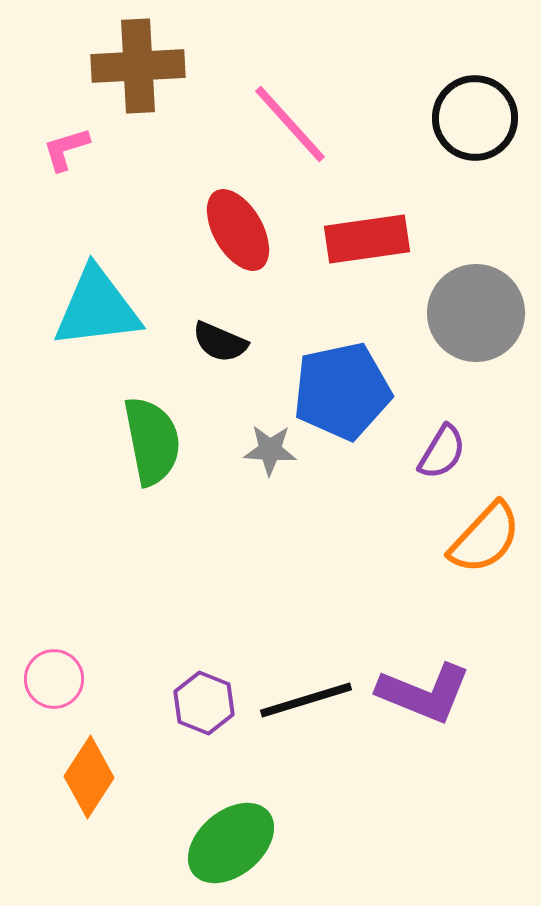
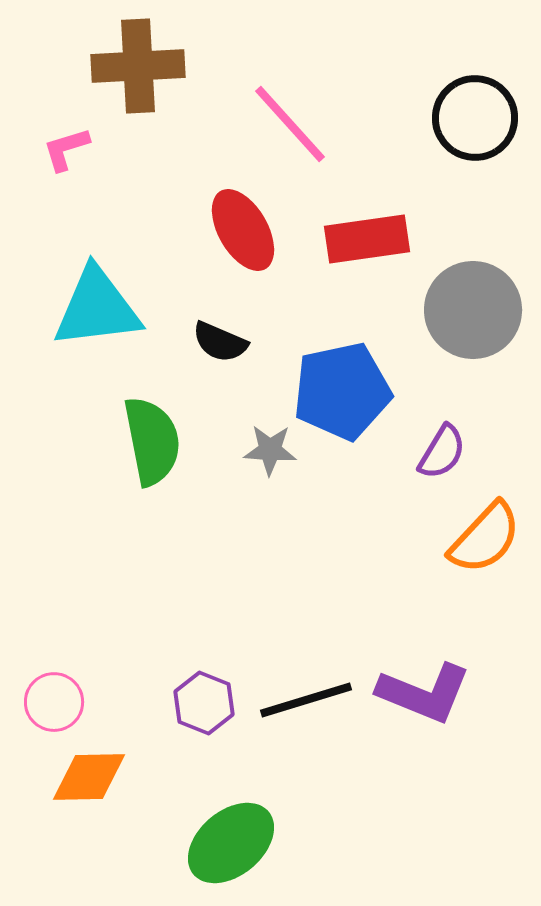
red ellipse: moved 5 px right
gray circle: moved 3 px left, 3 px up
pink circle: moved 23 px down
orange diamond: rotated 56 degrees clockwise
